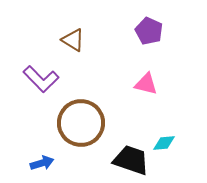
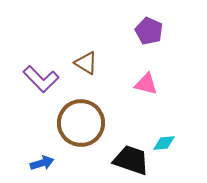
brown triangle: moved 13 px right, 23 px down
